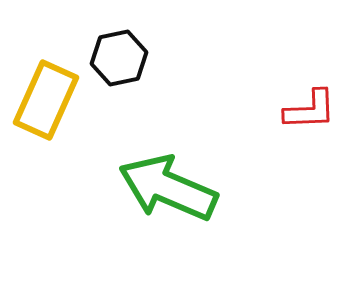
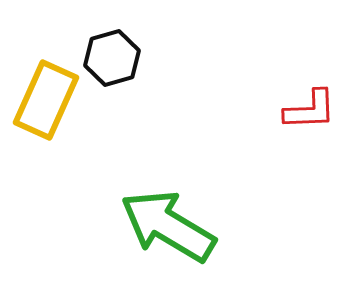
black hexagon: moved 7 px left; rotated 4 degrees counterclockwise
green arrow: moved 38 px down; rotated 8 degrees clockwise
